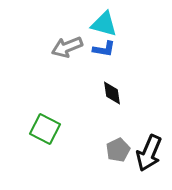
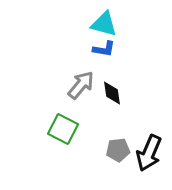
gray arrow: moved 14 px right, 38 px down; rotated 152 degrees clockwise
green square: moved 18 px right
gray pentagon: rotated 20 degrees clockwise
